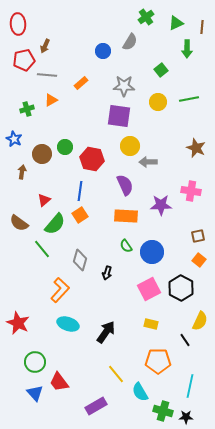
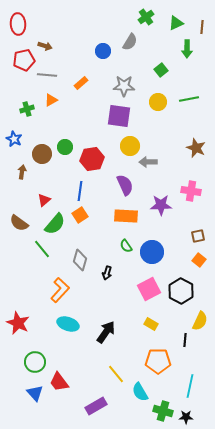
brown arrow at (45, 46): rotated 96 degrees counterclockwise
red hexagon at (92, 159): rotated 20 degrees counterclockwise
black hexagon at (181, 288): moved 3 px down
yellow rectangle at (151, 324): rotated 16 degrees clockwise
black line at (185, 340): rotated 40 degrees clockwise
